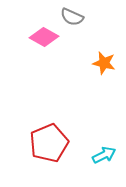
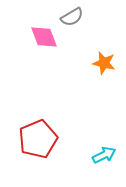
gray semicircle: rotated 55 degrees counterclockwise
pink diamond: rotated 40 degrees clockwise
red pentagon: moved 11 px left, 4 px up
